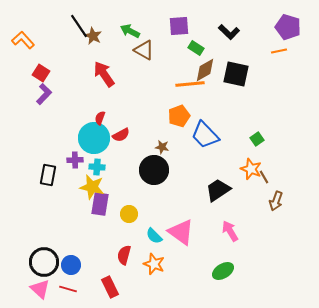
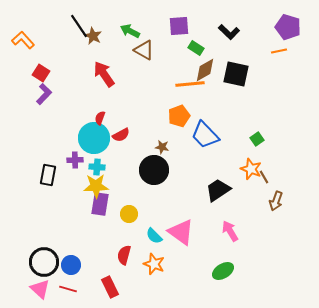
yellow star at (92, 187): moved 4 px right, 1 px up; rotated 15 degrees counterclockwise
